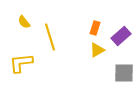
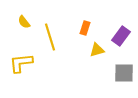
orange rectangle: moved 10 px left
purple rectangle: rotated 12 degrees counterclockwise
yellow triangle: rotated 14 degrees clockwise
